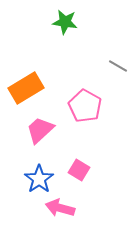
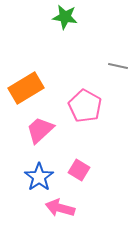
green star: moved 5 px up
gray line: rotated 18 degrees counterclockwise
blue star: moved 2 px up
